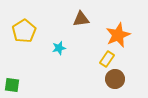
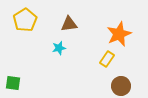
brown triangle: moved 12 px left, 5 px down
yellow pentagon: moved 1 px right, 11 px up
orange star: moved 1 px right, 1 px up
brown circle: moved 6 px right, 7 px down
green square: moved 1 px right, 2 px up
